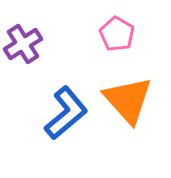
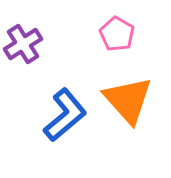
blue L-shape: moved 1 px left, 2 px down
